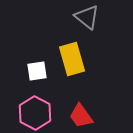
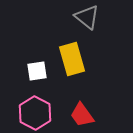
red trapezoid: moved 1 px right, 1 px up
